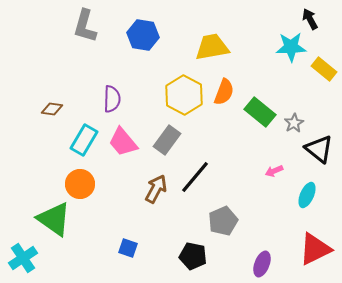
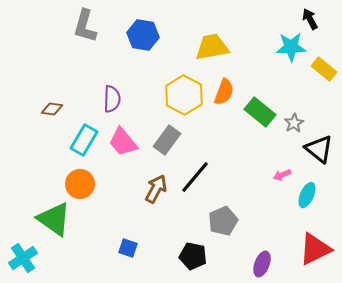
pink arrow: moved 8 px right, 4 px down
